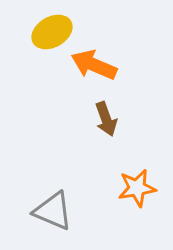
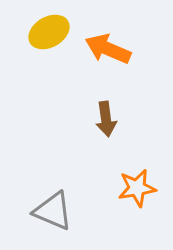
yellow ellipse: moved 3 px left
orange arrow: moved 14 px right, 16 px up
brown arrow: rotated 12 degrees clockwise
